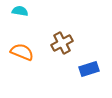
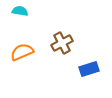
orange semicircle: rotated 45 degrees counterclockwise
